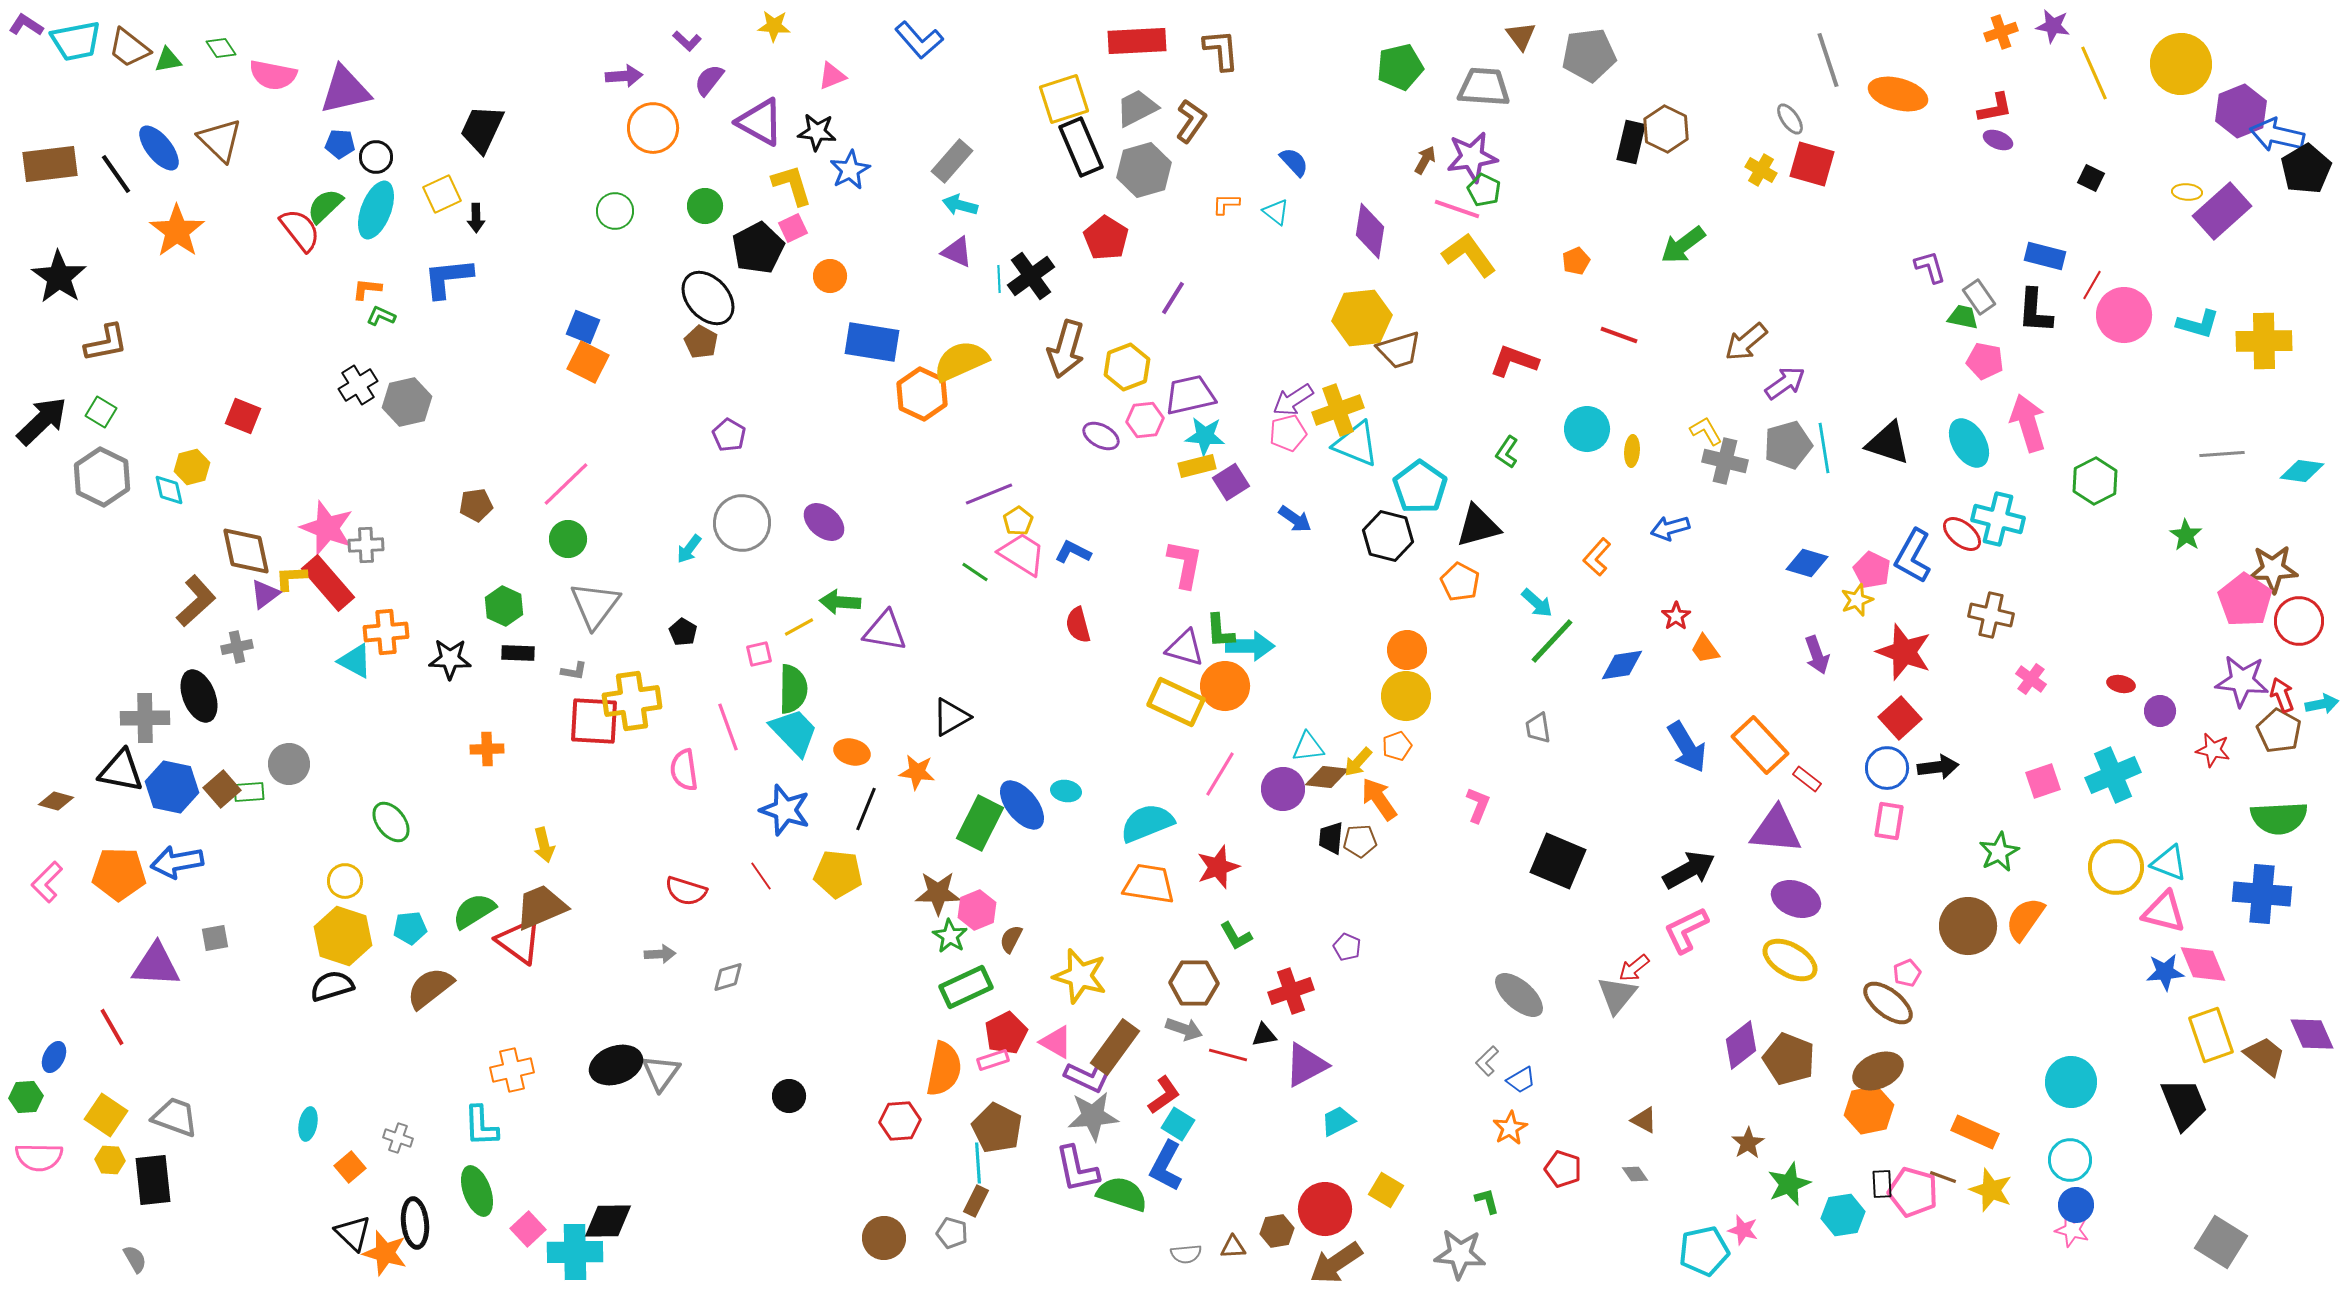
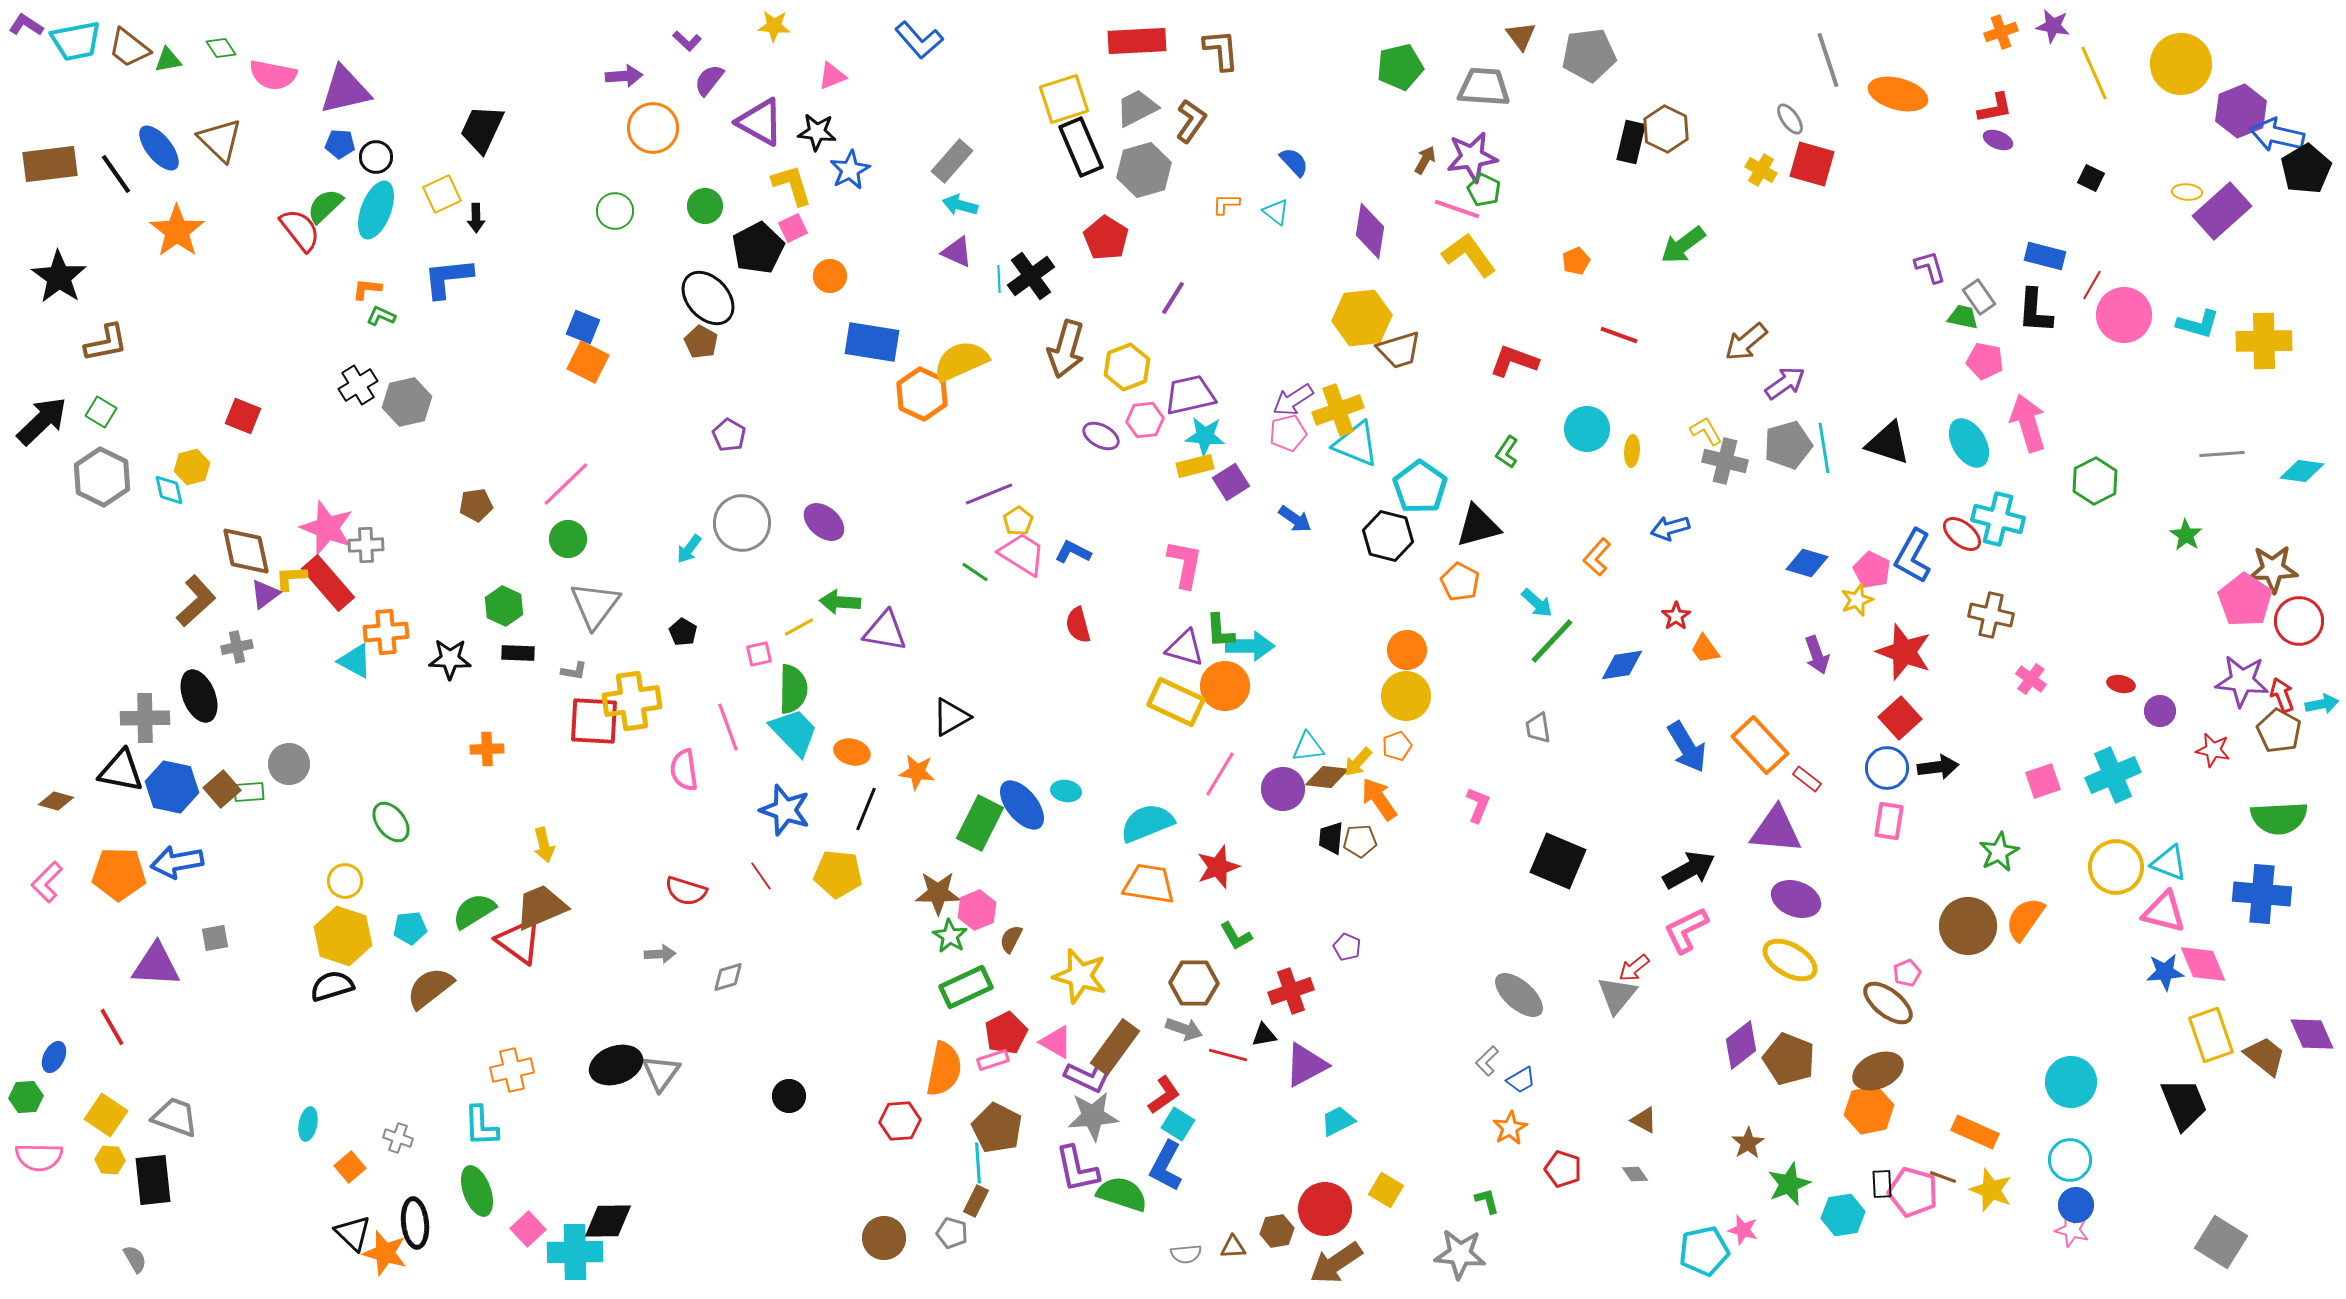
yellow rectangle at (1197, 466): moved 2 px left
